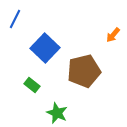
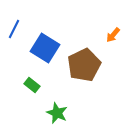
blue line: moved 1 px left, 10 px down
blue square: rotated 12 degrees counterclockwise
brown pentagon: moved 6 px up; rotated 12 degrees counterclockwise
